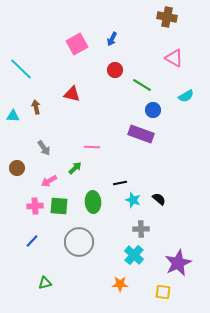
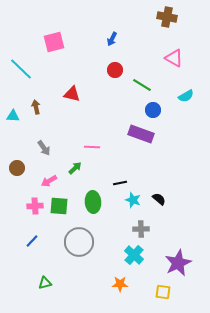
pink square: moved 23 px left, 2 px up; rotated 15 degrees clockwise
